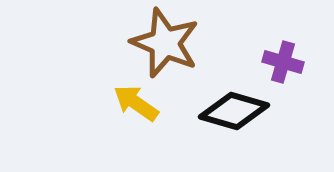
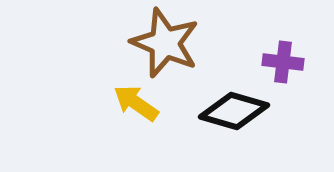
purple cross: rotated 9 degrees counterclockwise
